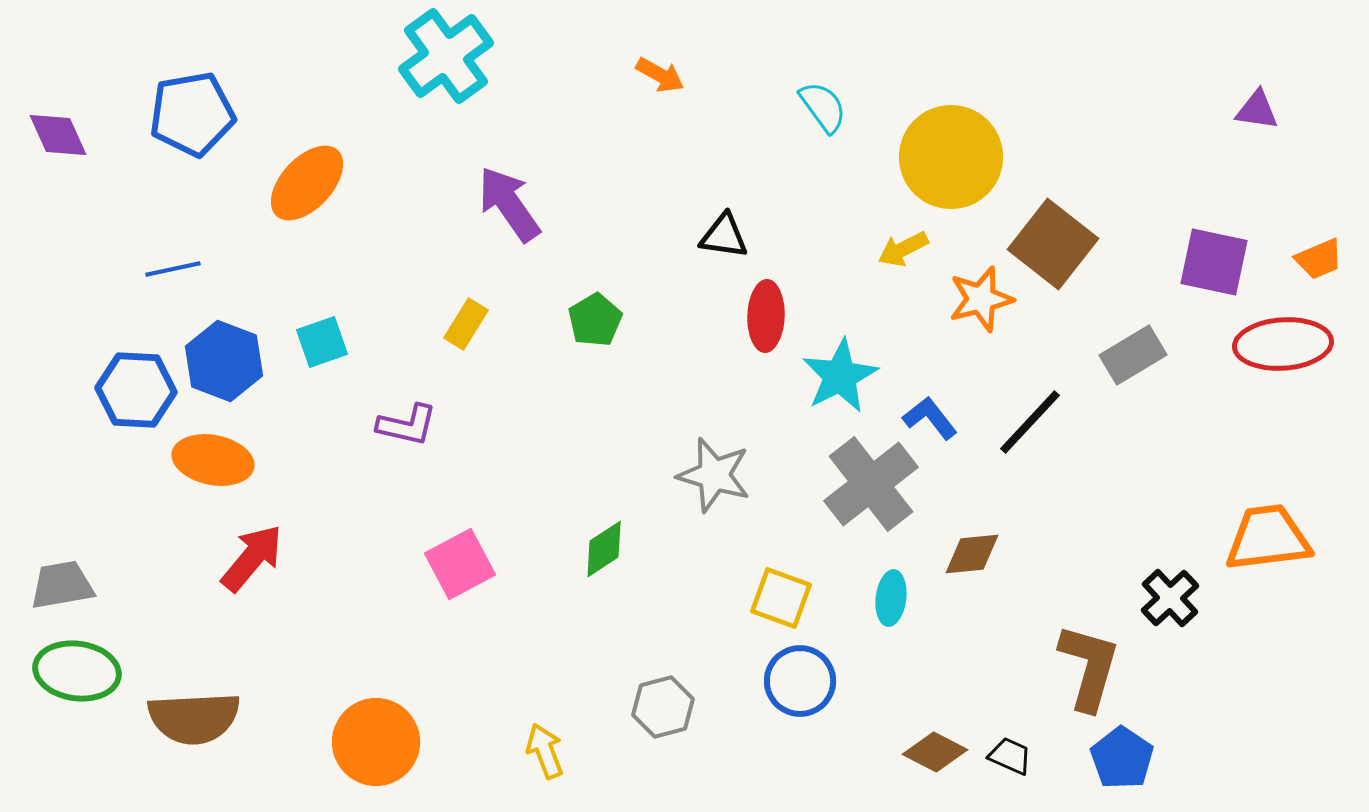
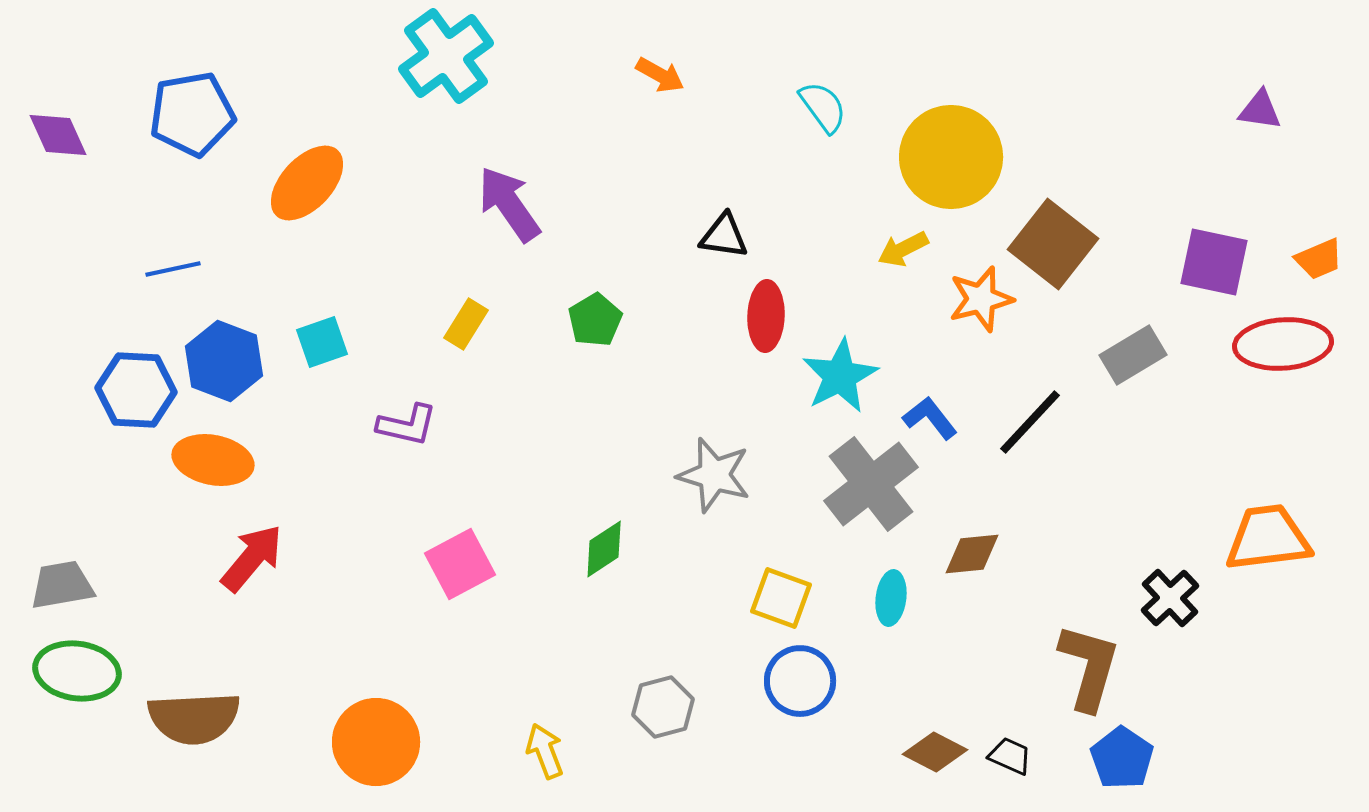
purple triangle at (1257, 110): moved 3 px right
